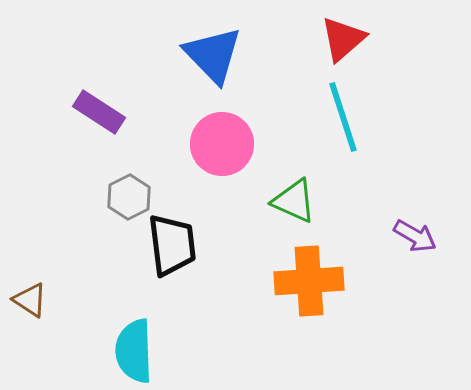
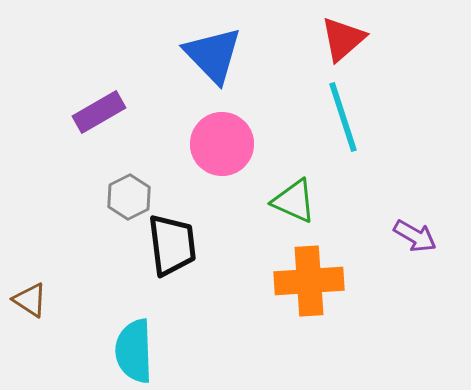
purple rectangle: rotated 63 degrees counterclockwise
